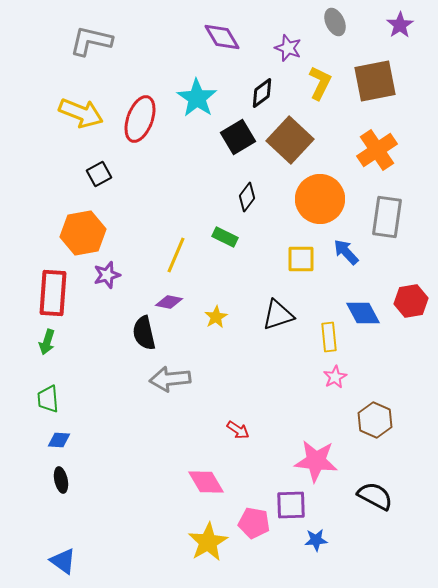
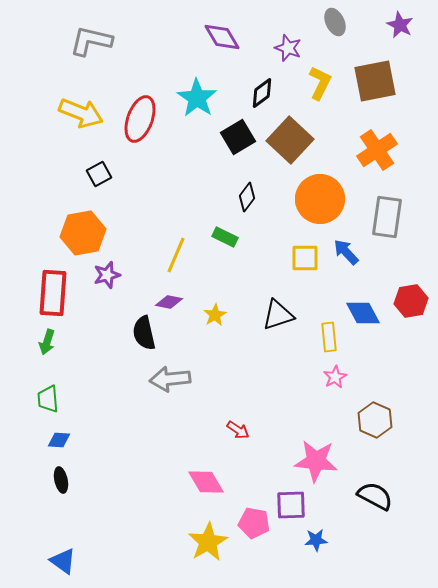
purple star at (400, 25): rotated 12 degrees counterclockwise
yellow square at (301, 259): moved 4 px right, 1 px up
yellow star at (216, 317): moved 1 px left, 2 px up
